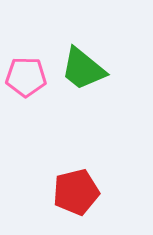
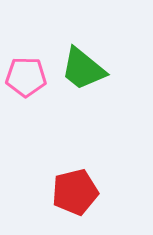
red pentagon: moved 1 px left
